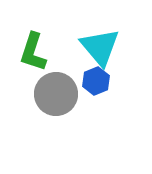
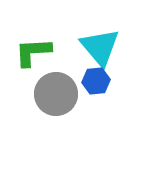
green L-shape: rotated 69 degrees clockwise
blue hexagon: rotated 16 degrees clockwise
